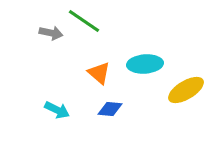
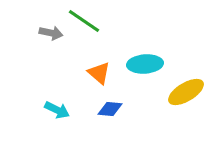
yellow ellipse: moved 2 px down
